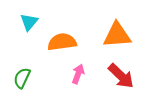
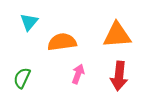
red arrow: moved 2 px left; rotated 52 degrees clockwise
